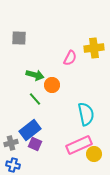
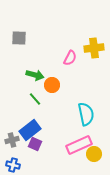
gray cross: moved 1 px right, 3 px up
